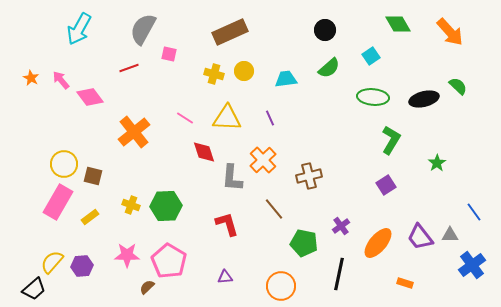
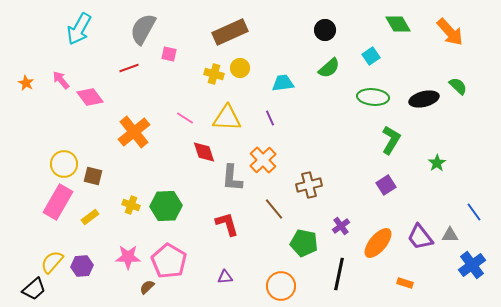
yellow circle at (244, 71): moved 4 px left, 3 px up
orange star at (31, 78): moved 5 px left, 5 px down
cyan trapezoid at (286, 79): moved 3 px left, 4 px down
brown cross at (309, 176): moved 9 px down
pink star at (127, 255): moved 1 px right, 2 px down
